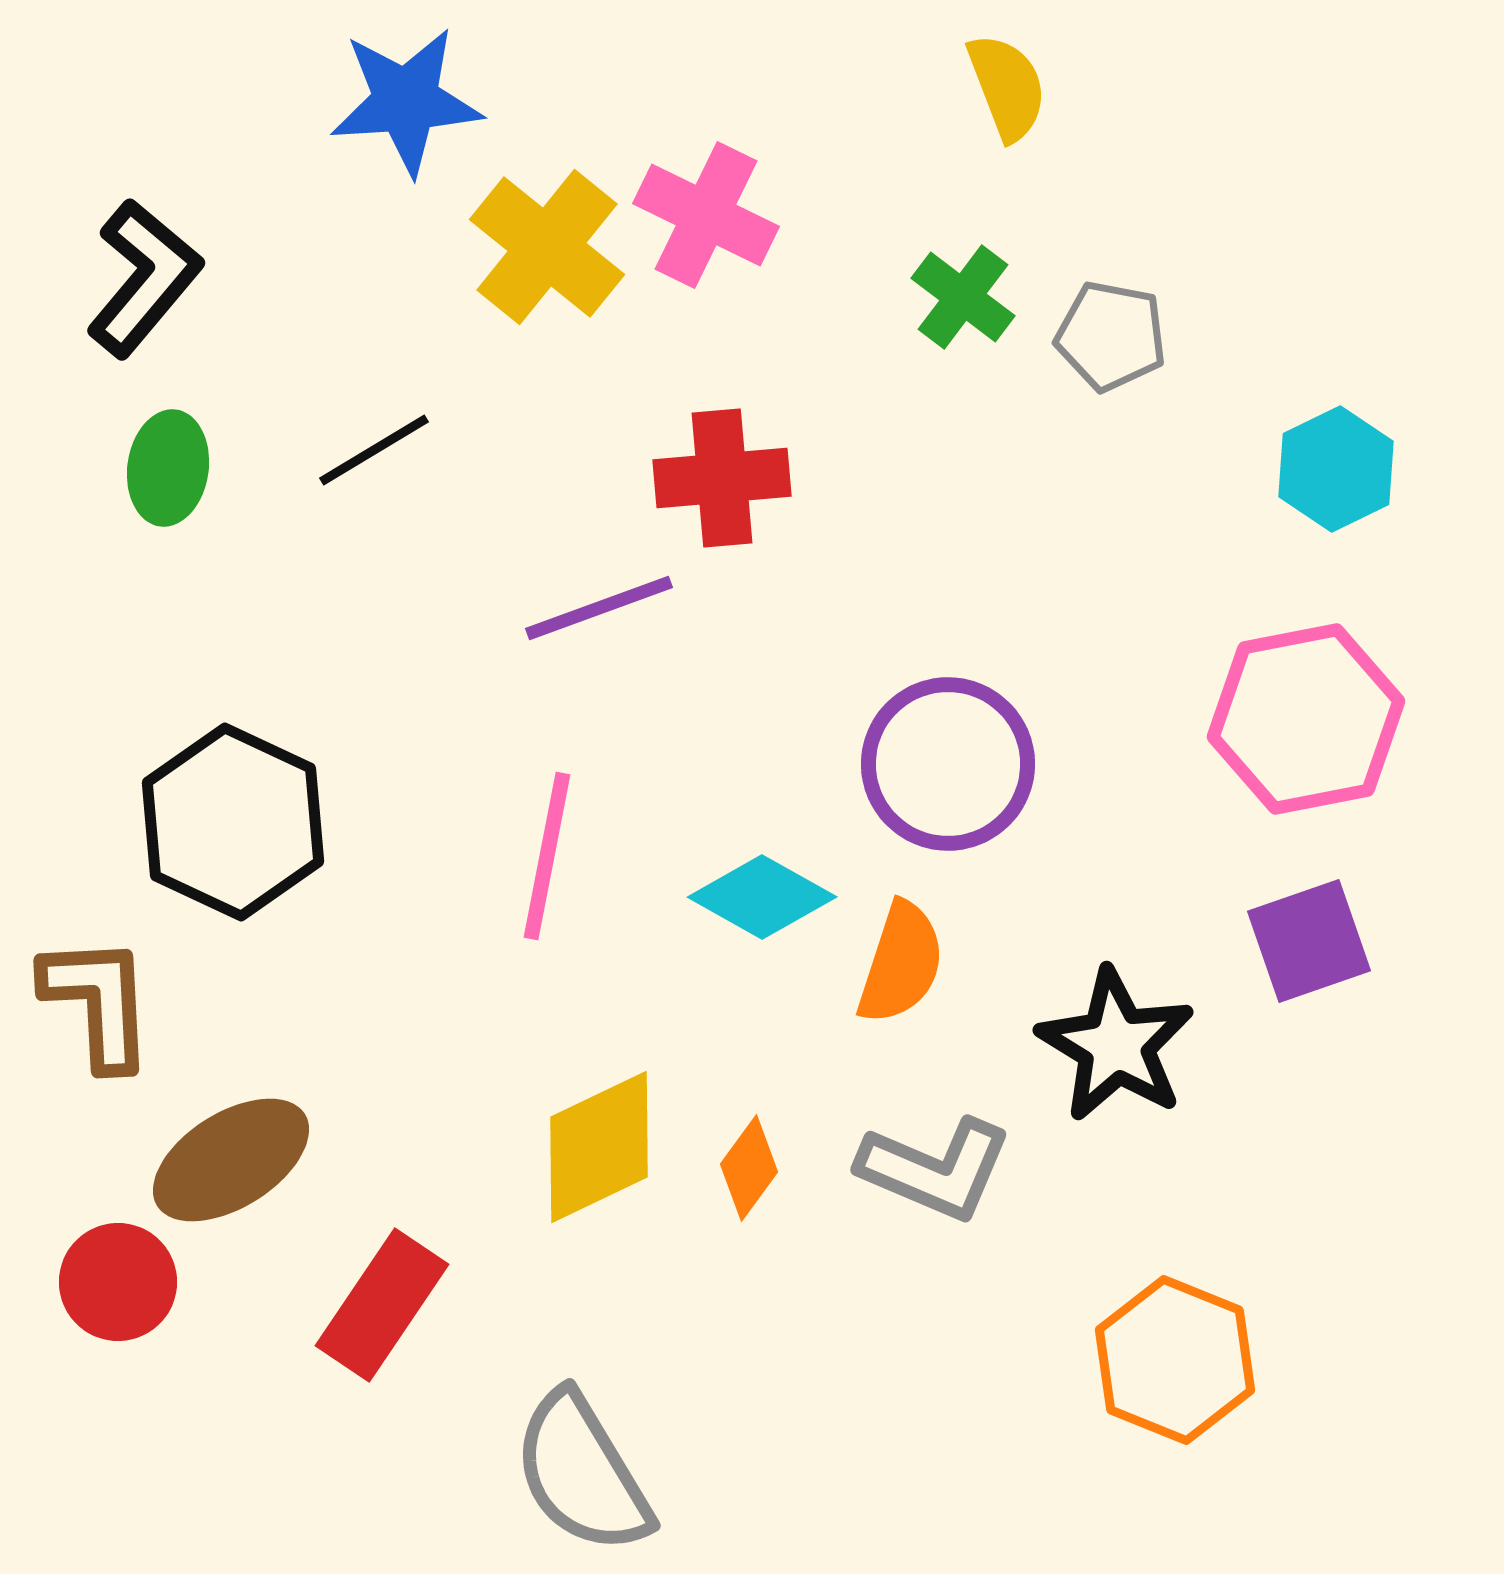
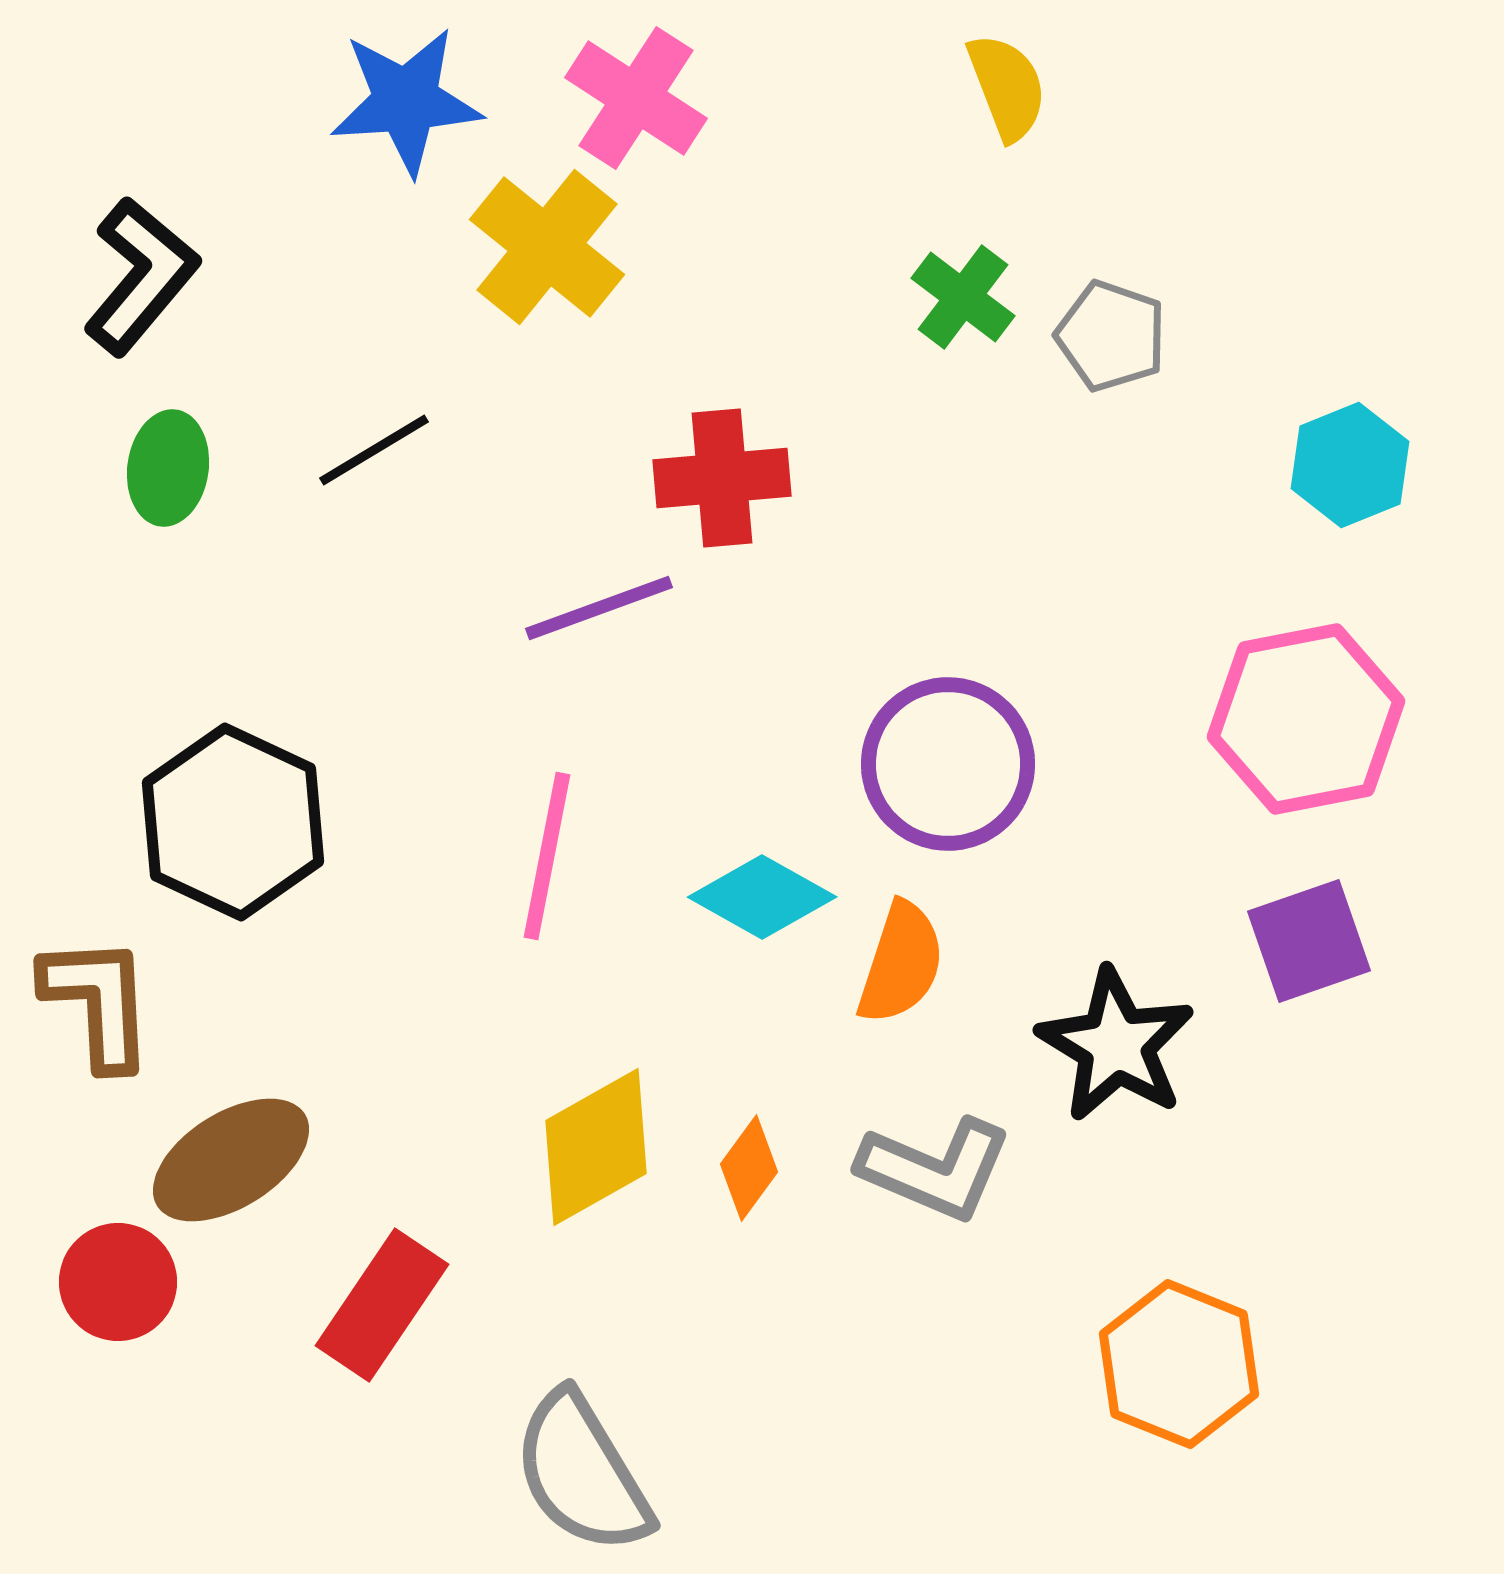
pink cross: moved 70 px left, 117 px up; rotated 7 degrees clockwise
black L-shape: moved 3 px left, 2 px up
gray pentagon: rotated 8 degrees clockwise
cyan hexagon: moved 14 px right, 4 px up; rotated 4 degrees clockwise
yellow diamond: moved 3 px left; rotated 4 degrees counterclockwise
orange hexagon: moved 4 px right, 4 px down
